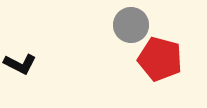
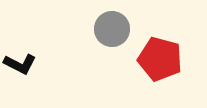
gray circle: moved 19 px left, 4 px down
